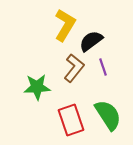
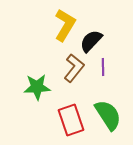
black semicircle: rotated 10 degrees counterclockwise
purple line: rotated 18 degrees clockwise
